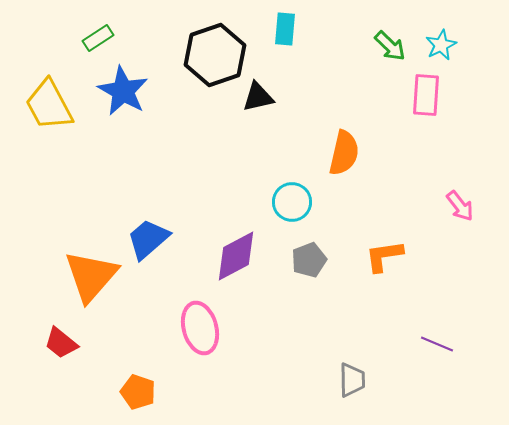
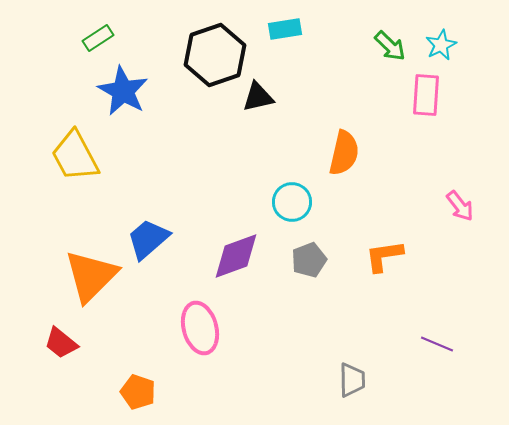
cyan rectangle: rotated 76 degrees clockwise
yellow trapezoid: moved 26 px right, 51 px down
purple diamond: rotated 8 degrees clockwise
orange triangle: rotated 4 degrees clockwise
